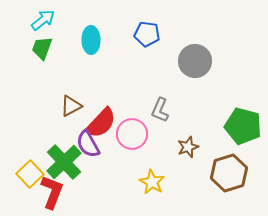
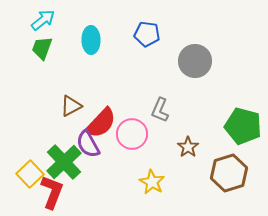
brown star: rotated 15 degrees counterclockwise
